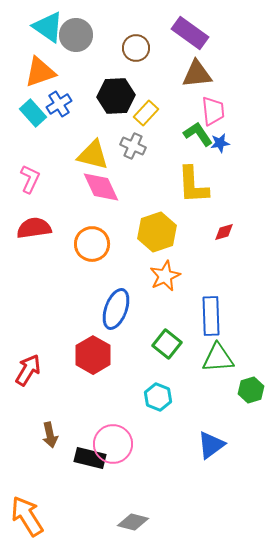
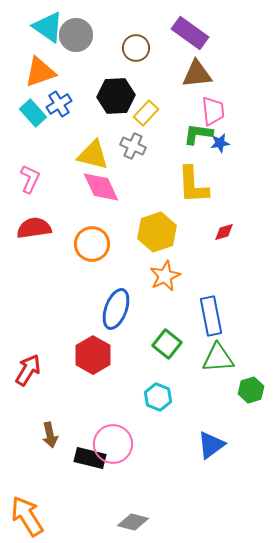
green L-shape: rotated 48 degrees counterclockwise
blue rectangle: rotated 9 degrees counterclockwise
